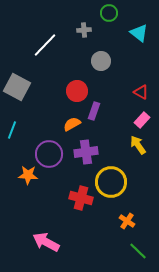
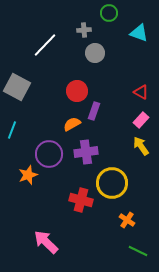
cyan triangle: rotated 18 degrees counterclockwise
gray circle: moved 6 px left, 8 px up
pink rectangle: moved 1 px left
yellow arrow: moved 3 px right, 1 px down
orange star: rotated 24 degrees counterclockwise
yellow circle: moved 1 px right, 1 px down
red cross: moved 2 px down
orange cross: moved 1 px up
pink arrow: rotated 16 degrees clockwise
green line: rotated 18 degrees counterclockwise
